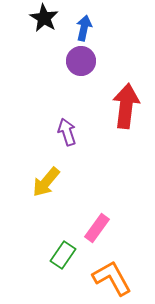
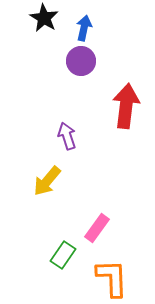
purple arrow: moved 4 px down
yellow arrow: moved 1 px right, 1 px up
orange L-shape: rotated 27 degrees clockwise
